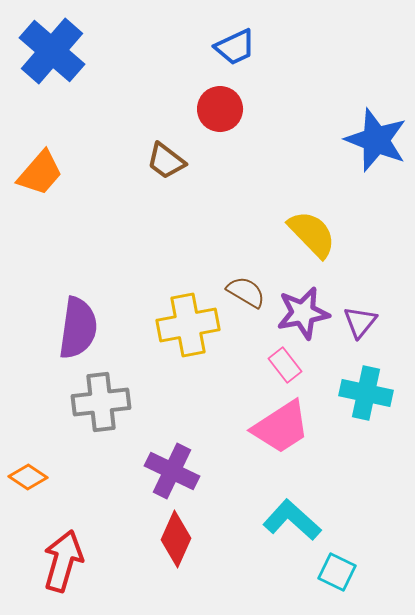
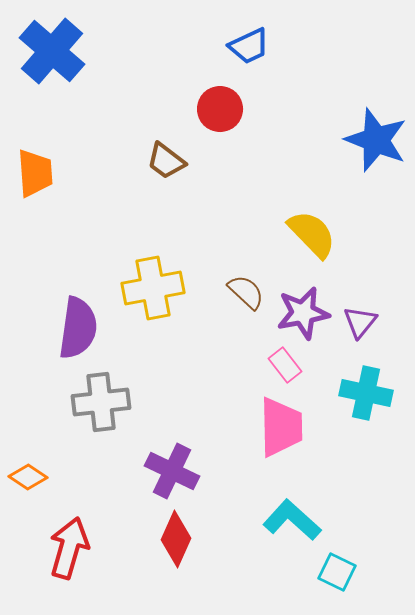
blue trapezoid: moved 14 px right, 1 px up
orange trapezoid: moved 5 px left; rotated 45 degrees counterclockwise
brown semicircle: rotated 12 degrees clockwise
yellow cross: moved 35 px left, 37 px up
pink trapezoid: rotated 58 degrees counterclockwise
red arrow: moved 6 px right, 13 px up
